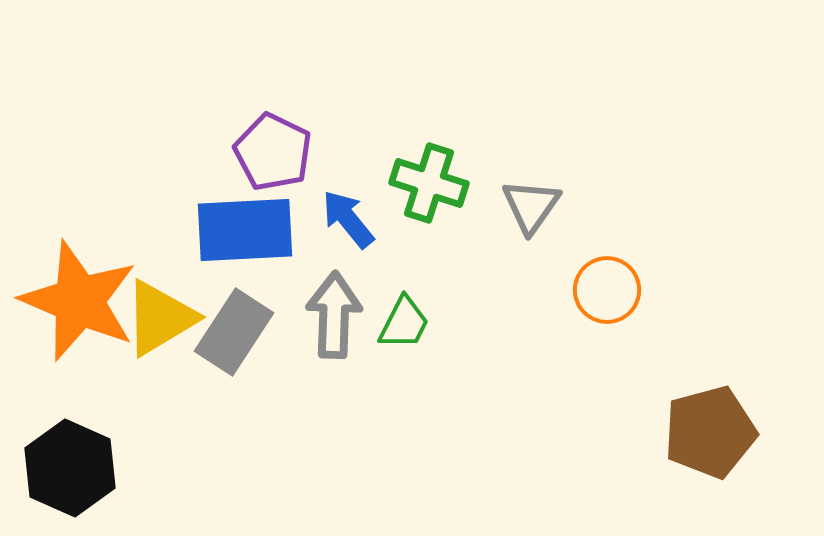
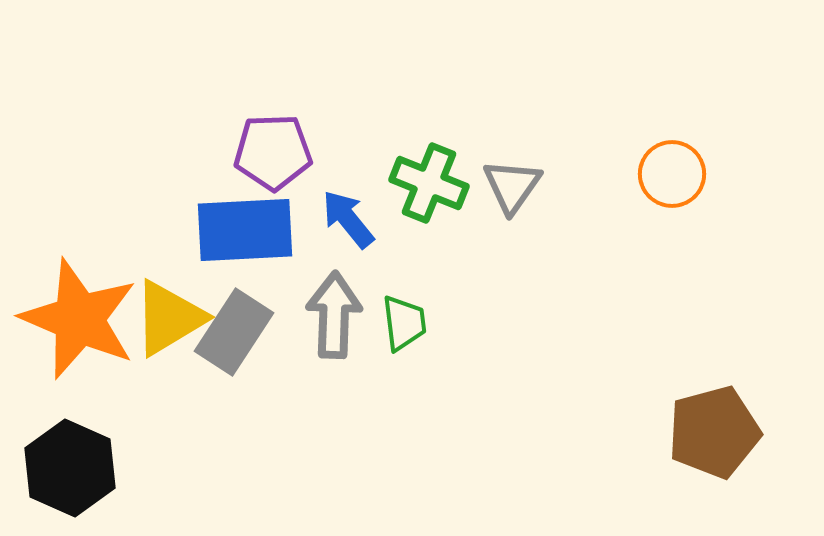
purple pentagon: rotated 28 degrees counterclockwise
green cross: rotated 4 degrees clockwise
gray triangle: moved 19 px left, 20 px up
orange circle: moved 65 px right, 116 px up
orange star: moved 18 px down
yellow triangle: moved 9 px right
green trapezoid: rotated 34 degrees counterclockwise
brown pentagon: moved 4 px right
